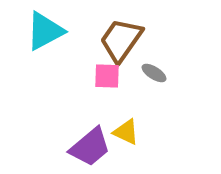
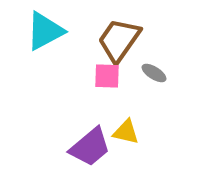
brown trapezoid: moved 2 px left
yellow triangle: rotated 12 degrees counterclockwise
